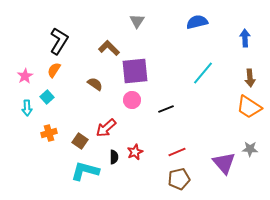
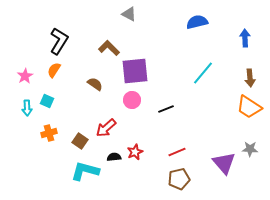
gray triangle: moved 8 px left, 7 px up; rotated 35 degrees counterclockwise
cyan square: moved 4 px down; rotated 24 degrees counterclockwise
black semicircle: rotated 96 degrees counterclockwise
